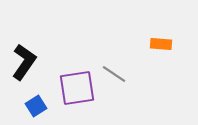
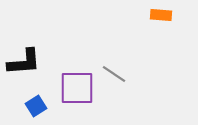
orange rectangle: moved 29 px up
black L-shape: rotated 51 degrees clockwise
purple square: rotated 9 degrees clockwise
